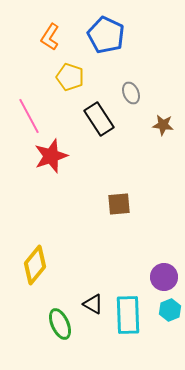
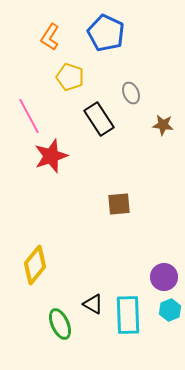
blue pentagon: moved 2 px up
